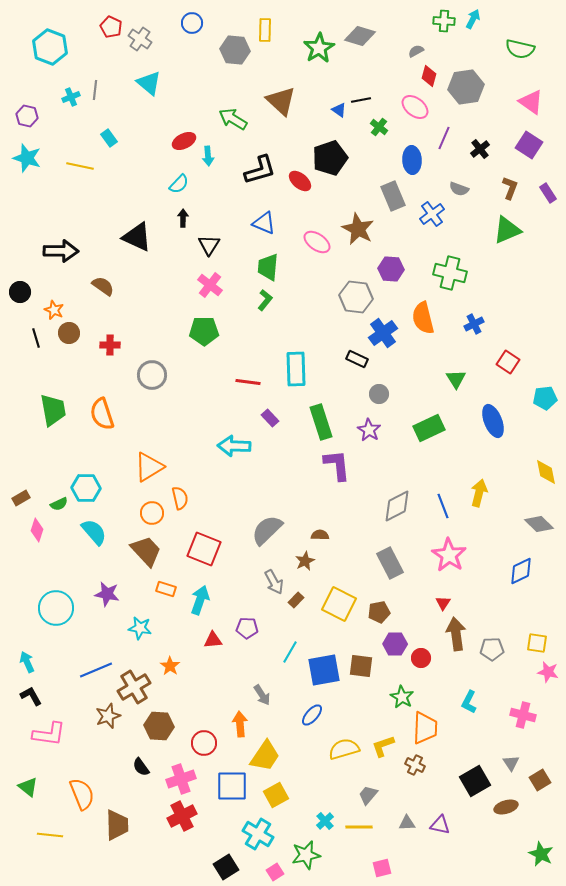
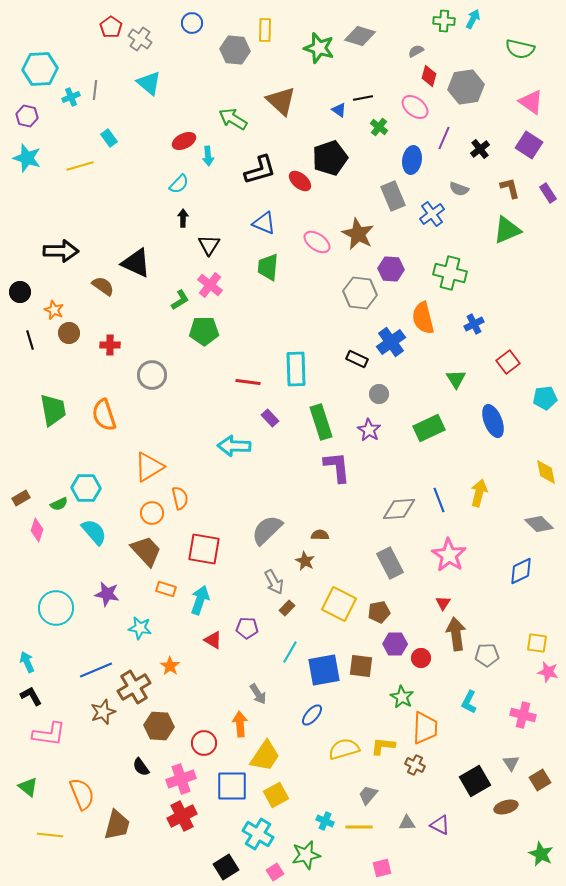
red pentagon at (111, 27): rotated 10 degrees clockwise
cyan hexagon at (50, 47): moved 10 px left, 22 px down; rotated 24 degrees counterclockwise
green star at (319, 48): rotated 24 degrees counterclockwise
black line at (361, 100): moved 2 px right, 2 px up
blue ellipse at (412, 160): rotated 12 degrees clockwise
yellow line at (80, 166): rotated 28 degrees counterclockwise
brown L-shape at (510, 188): rotated 35 degrees counterclockwise
brown star at (358, 229): moved 5 px down
black triangle at (137, 237): moved 1 px left, 26 px down
gray hexagon at (356, 297): moved 4 px right, 4 px up
green L-shape at (265, 300): moved 85 px left; rotated 20 degrees clockwise
blue cross at (383, 333): moved 8 px right, 9 px down
black line at (36, 338): moved 6 px left, 2 px down
red square at (508, 362): rotated 20 degrees clockwise
orange semicircle at (102, 414): moved 2 px right, 1 px down
purple L-shape at (337, 465): moved 2 px down
gray diamond at (397, 506): moved 2 px right, 3 px down; rotated 24 degrees clockwise
blue line at (443, 506): moved 4 px left, 6 px up
red square at (204, 549): rotated 12 degrees counterclockwise
brown star at (305, 561): rotated 18 degrees counterclockwise
brown rectangle at (296, 600): moved 9 px left, 8 px down
red triangle at (213, 640): rotated 36 degrees clockwise
gray pentagon at (492, 649): moved 5 px left, 6 px down
gray arrow at (262, 695): moved 4 px left, 1 px up
brown star at (108, 716): moved 5 px left, 4 px up
yellow L-shape at (383, 746): rotated 25 degrees clockwise
cyan cross at (325, 821): rotated 24 degrees counterclockwise
brown trapezoid at (117, 825): rotated 16 degrees clockwise
purple triangle at (440, 825): rotated 15 degrees clockwise
